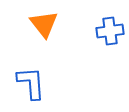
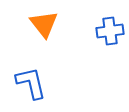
blue L-shape: rotated 9 degrees counterclockwise
